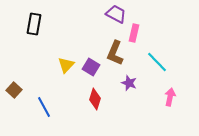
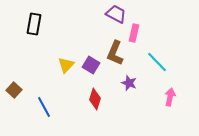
purple square: moved 2 px up
